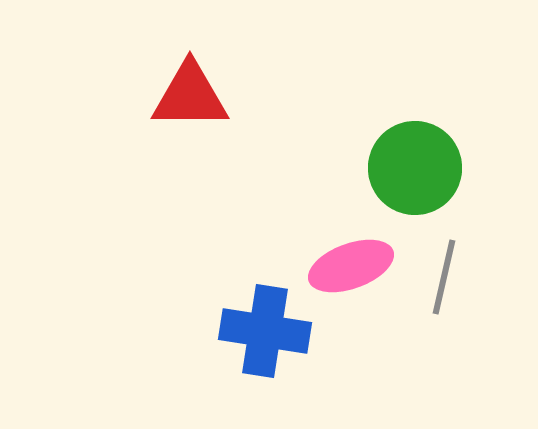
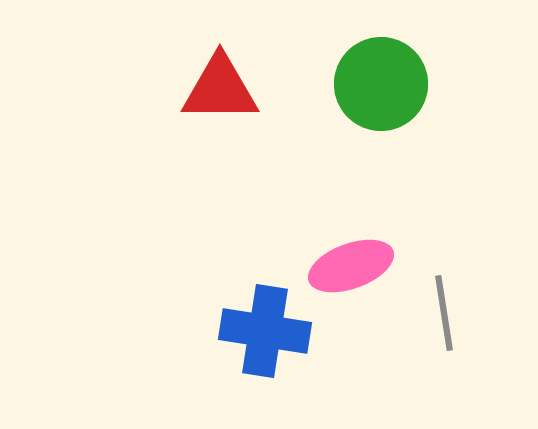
red triangle: moved 30 px right, 7 px up
green circle: moved 34 px left, 84 px up
gray line: moved 36 px down; rotated 22 degrees counterclockwise
